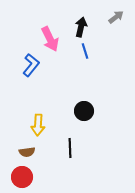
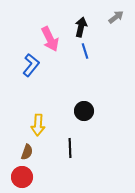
brown semicircle: rotated 63 degrees counterclockwise
